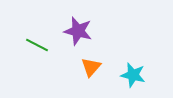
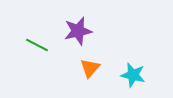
purple star: rotated 28 degrees counterclockwise
orange triangle: moved 1 px left, 1 px down
